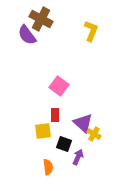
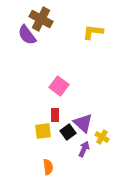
yellow L-shape: moved 2 px right, 1 px down; rotated 105 degrees counterclockwise
yellow cross: moved 8 px right, 3 px down
black square: moved 4 px right, 12 px up; rotated 35 degrees clockwise
purple arrow: moved 6 px right, 8 px up
